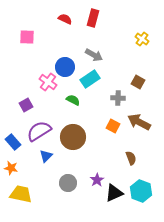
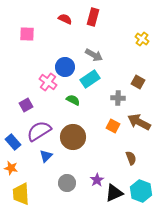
red rectangle: moved 1 px up
pink square: moved 3 px up
gray circle: moved 1 px left
yellow trapezoid: rotated 105 degrees counterclockwise
